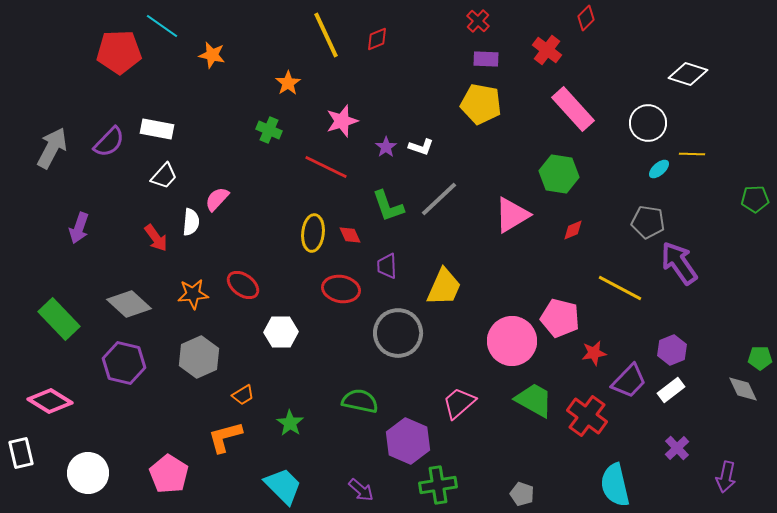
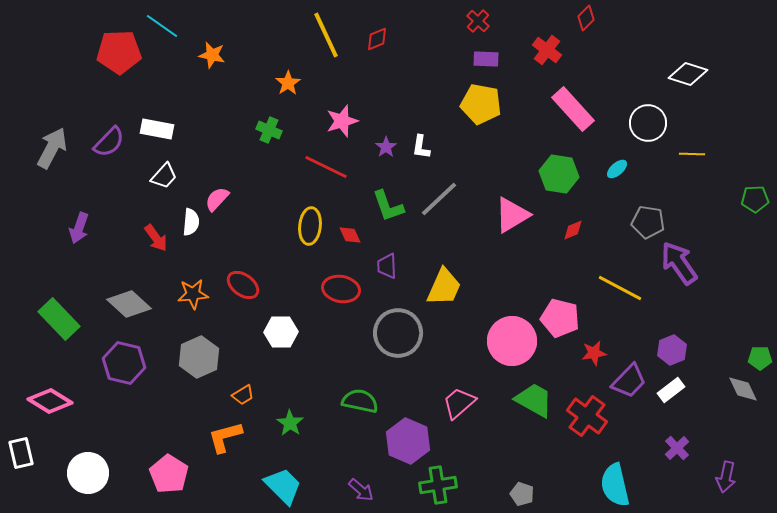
white L-shape at (421, 147): rotated 80 degrees clockwise
cyan ellipse at (659, 169): moved 42 px left
yellow ellipse at (313, 233): moved 3 px left, 7 px up
